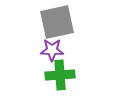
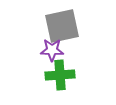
gray square: moved 5 px right, 4 px down
